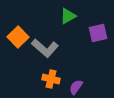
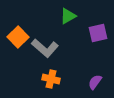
purple semicircle: moved 19 px right, 5 px up
